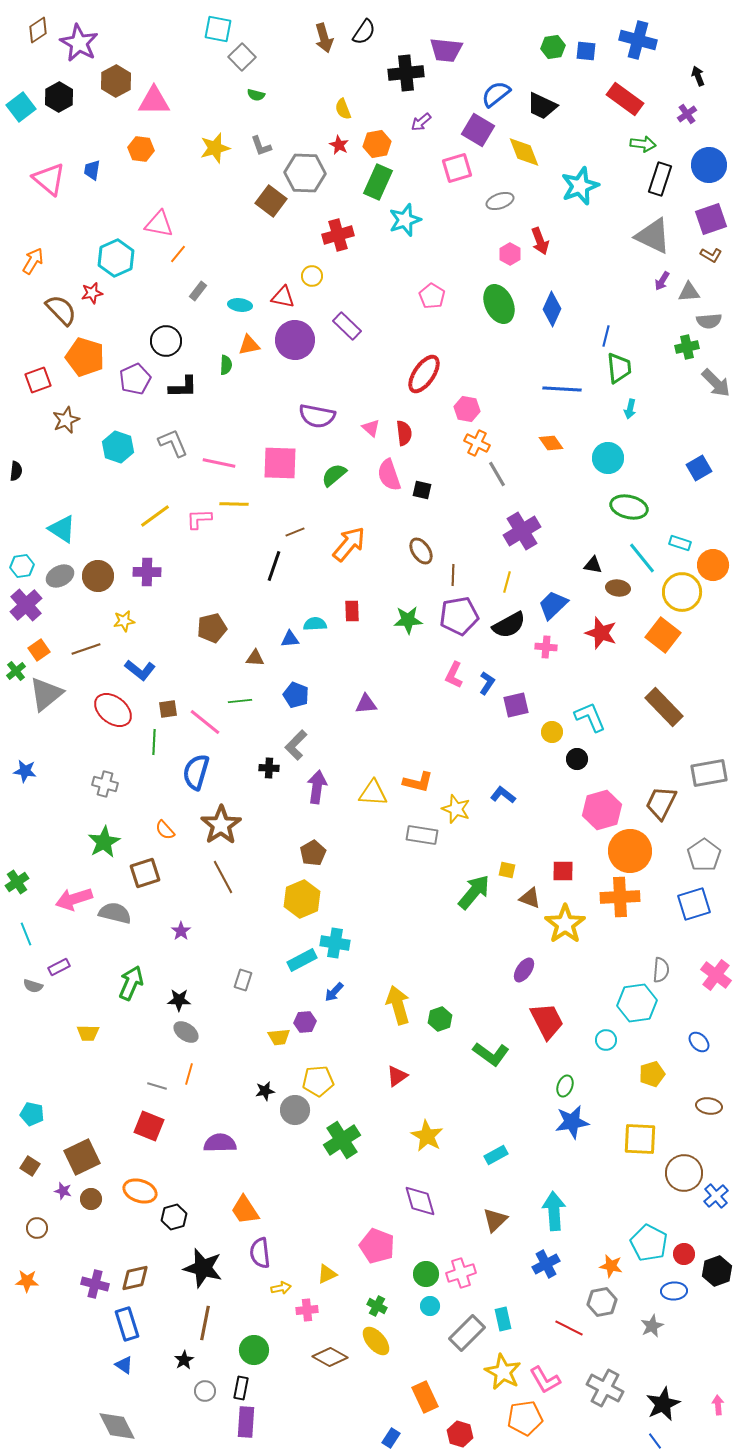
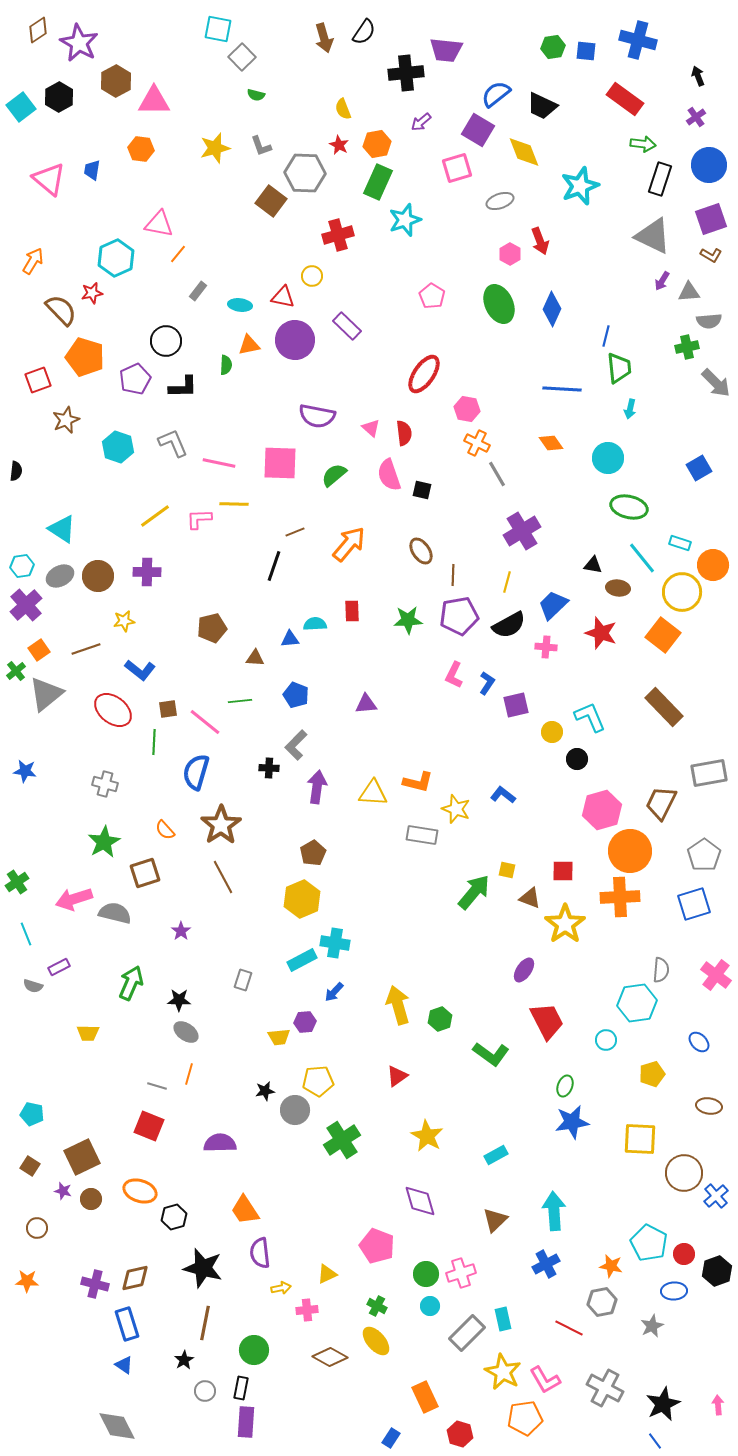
purple cross at (687, 114): moved 9 px right, 3 px down
